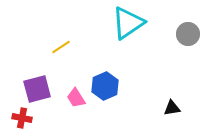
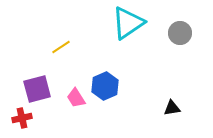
gray circle: moved 8 px left, 1 px up
red cross: rotated 24 degrees counterclockwise
